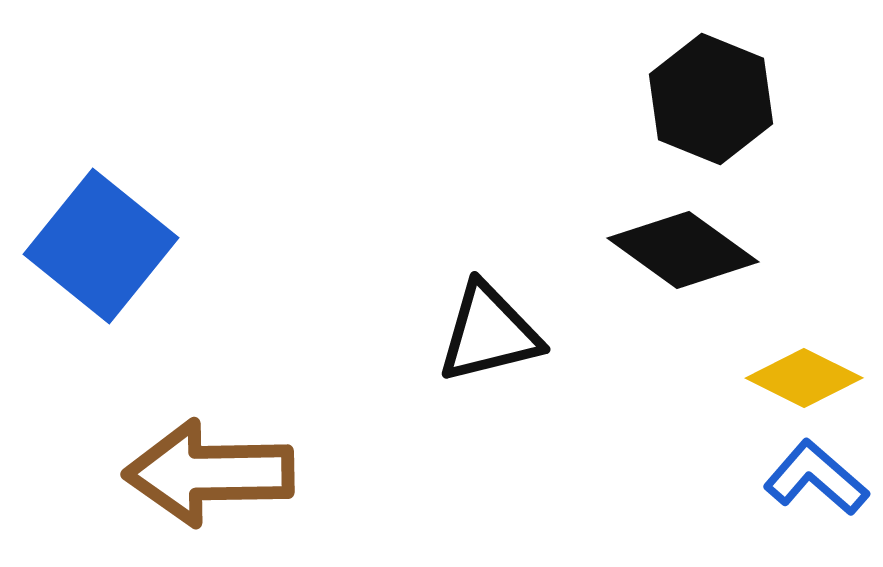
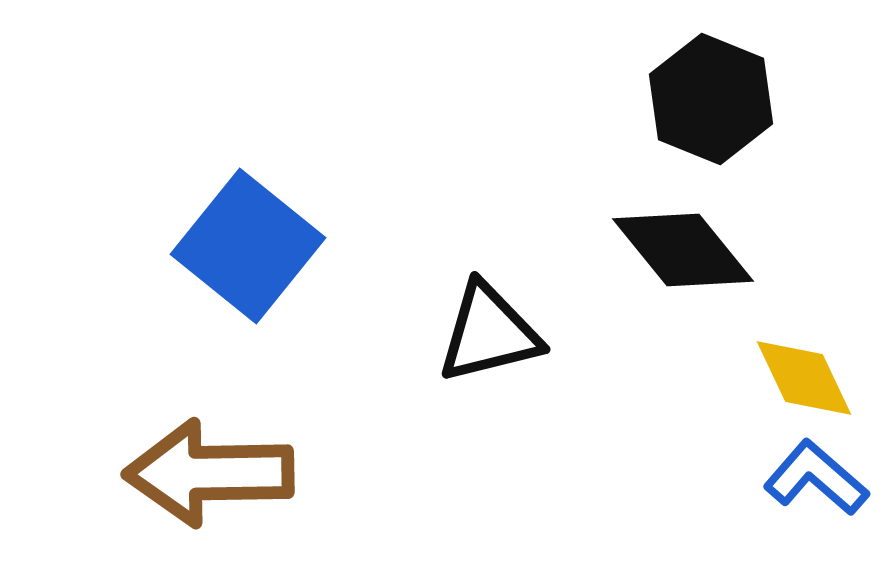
blue square: moved 147 px right
black diamond: rotated 15 degrees clockwise
yellow diamond: rotated 38 degrees clockwise
